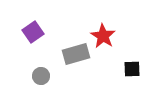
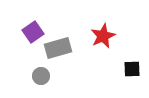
red star: rotated 15 degrees clockwise
gray rectangle: moved 18 px left, 6 px up
